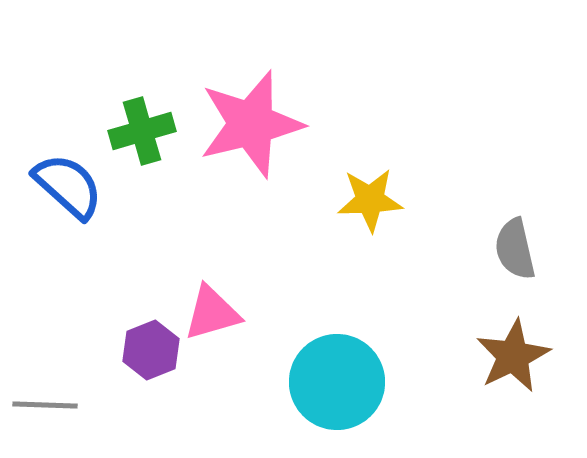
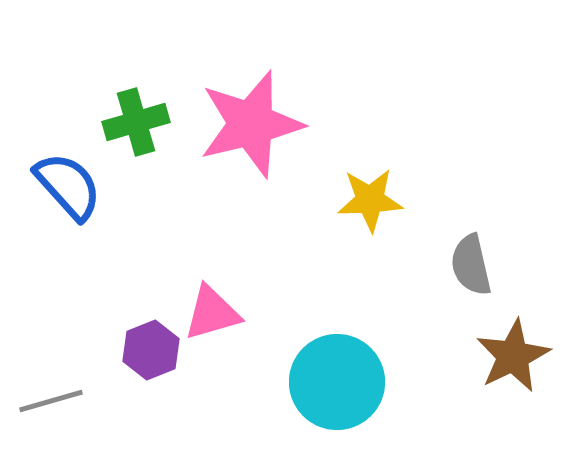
green cross: moved 6 px left, 9 px up
blue semicircle: rotated 6 degrees clockwise
gray semicircle: moved 44 px left, 16 px down
gray line: moved 6 px right, 4 px up; rotated 18 degrees counterclockwise
